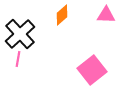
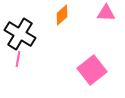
pink triangle: moved 2 px up
black cross: rotated 16 degrees counterclockwise
